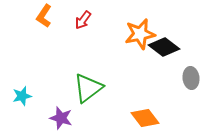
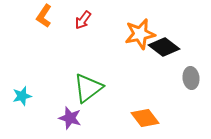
purple star: moved 9 px right
